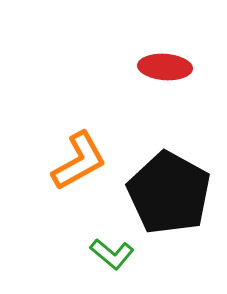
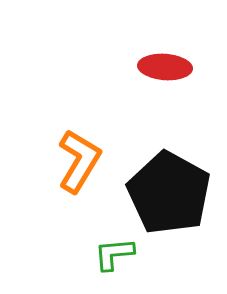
orange L-shape: rotated 30 degrees counterclockwise
green L-shape: moved 2 px right; rotated 135 degrees clockwise
